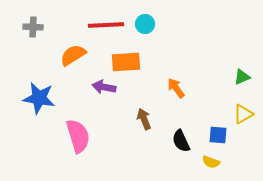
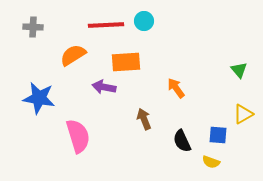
cyan circle: moved 1 px left, 3 px up
green triangle: moved 3 px left, 7 px up; rotated 48 degrees counterclockwise
black semicircle: moved 1 px right
